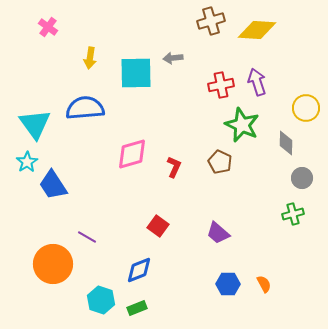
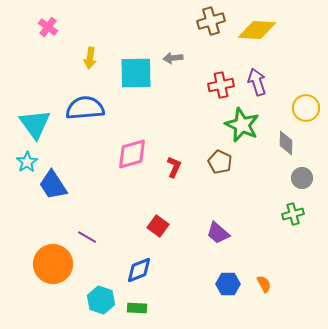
green rectangle: rotated 24 degrees clockwise
